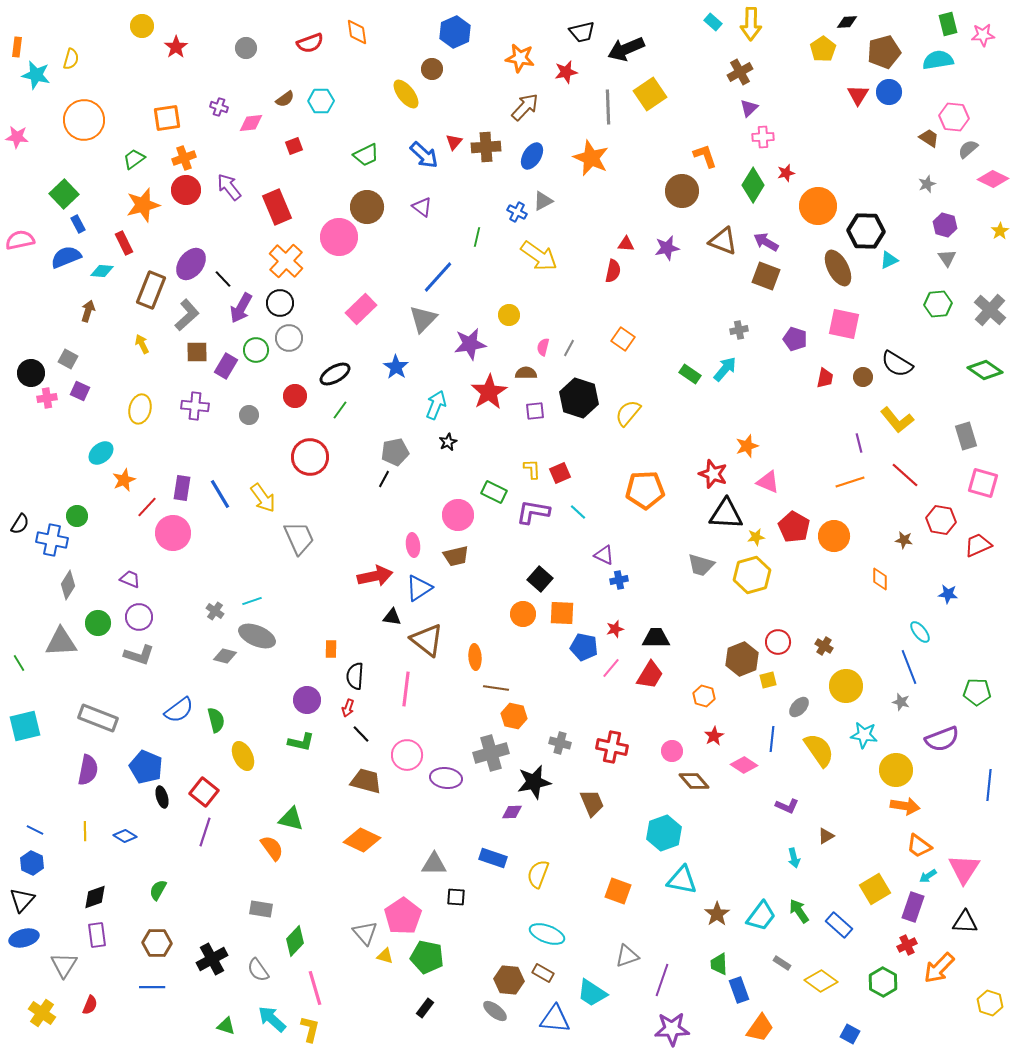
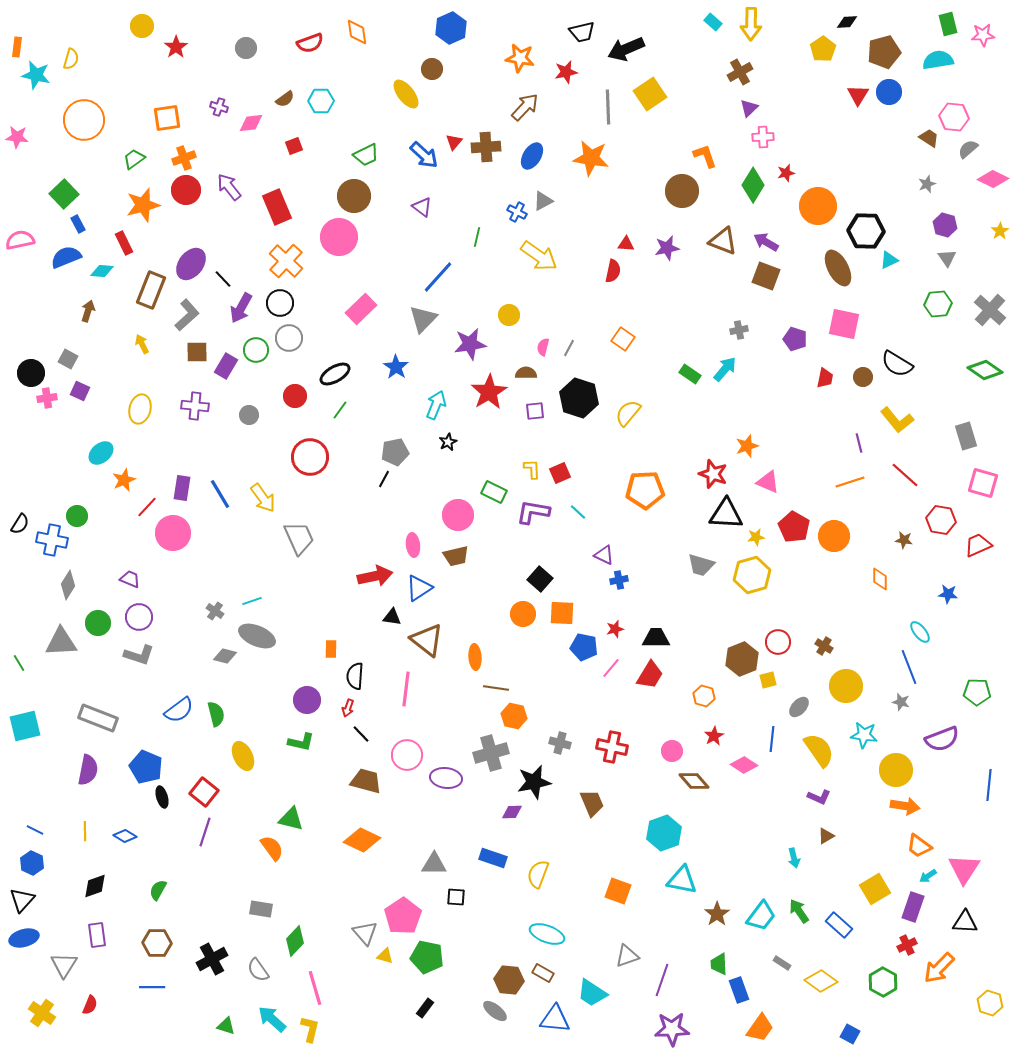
blue hexagon at (455, 32): moved 4 px left, 4 px up
orange star at (591, 158): rotated 15 degrees counterclockwise
brown circle at (367, 207): moved 13 px left, 11 px up
green semicircle at (216, 720): moved 6 px up
purple L-shape at (787, 806): moved 32 px right, 9 px up
black diamond at (95, 897): moved 11 px up
